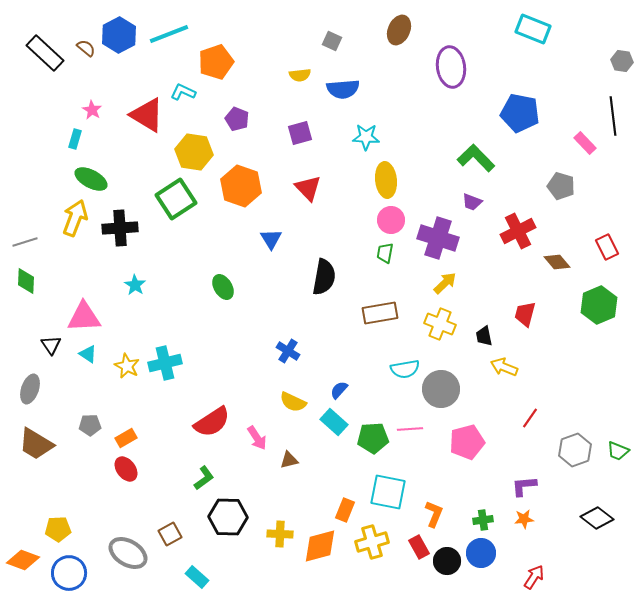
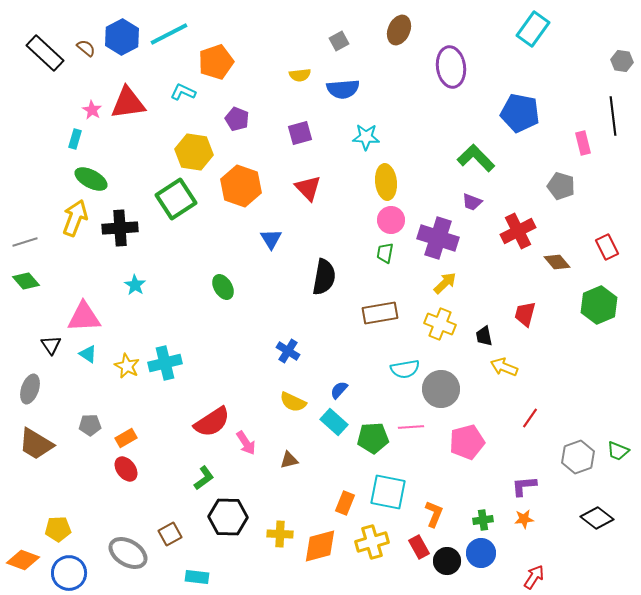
cyan rectangle at (533, 29): rotated 76 degrees counterclockwise
cyan line at (169, 34): rotated 6 degrees counterclockwise
blue hexagon at (119, 35): moved 3 px right, 2 px down
gray square at (332, 41): moved 7 px right; rotated 36 degrees clockwise
red triangle at (147, 115): moved 19 px left, 12 px up; rotated 39 degrees counterclockwise
pink rectangle at (585, 143): moved 2 px left; rotated 30 degrees clockwise
yellow ellipse at (386, 180): moved 2 px down
green diamond at (26, 281): rotated 44 degrees counterclockwise
pink line at (410, 429): moved 1 px right, 2 px up
pink arrow at (257, 438): moved 11 px left, 5 px down
gray hexagon at (575, 450): moved 3 px right, 7 px down
orange rectangle at (345, 510): moved 7 px up
cyan rectangle at (197, 577): rotated 35 degrees counterclockwise
